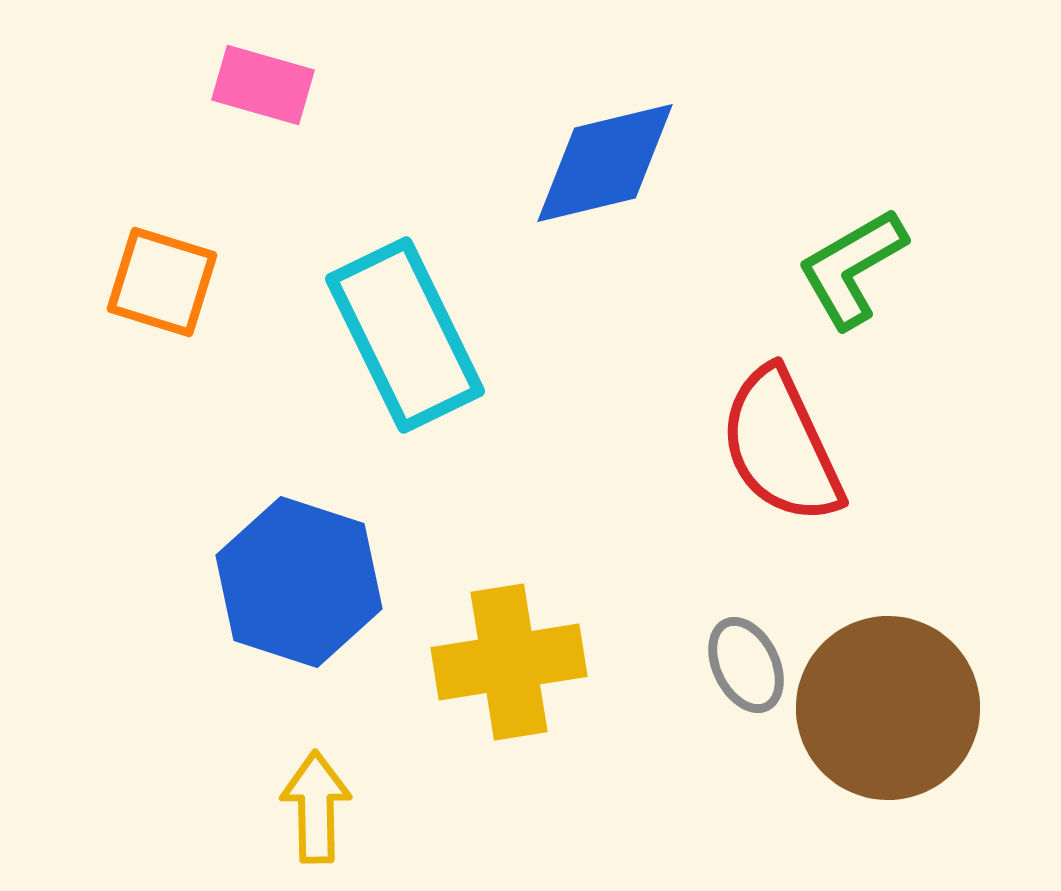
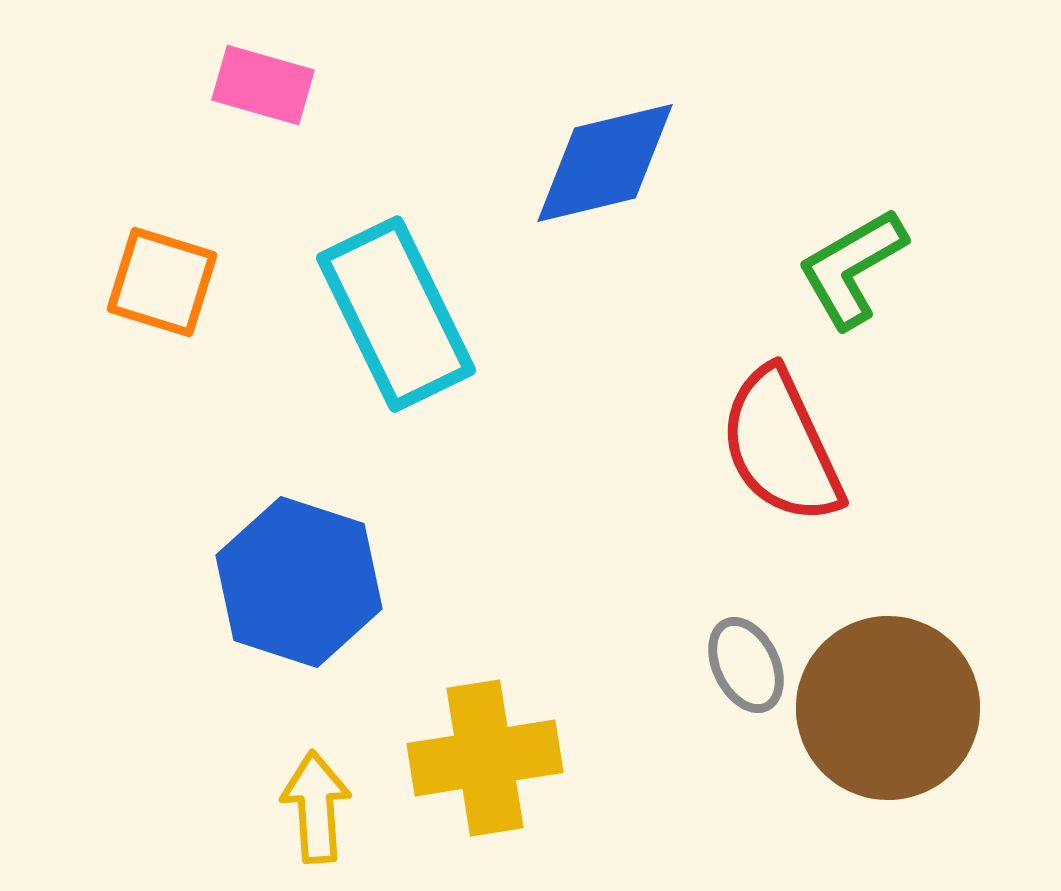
cyan rectangle: moved 9 px left, 21 px up
yellow cross: moved 24 px left, 96 px down
yellow arrow: rotated 3 degrees counterclockwise
